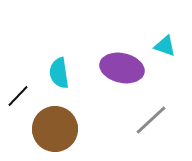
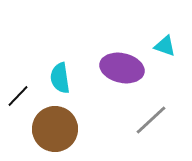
cyan semicircle: moved 1 px right, 5 px down
